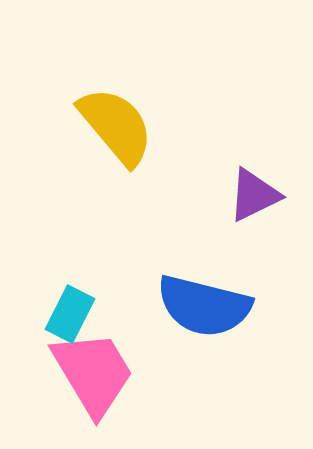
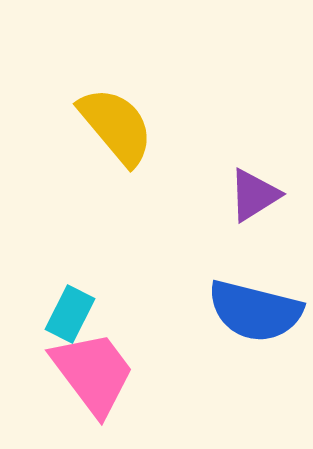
purple triangle: rotated 6 degrees counterclockwise
blue semicircle: moved 51 px right, 5 px down
pink trapezoid: rotated 6 degrees counterclockwise
